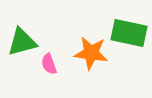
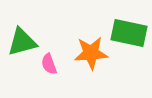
orange star: rotated 12 degrees counterclockwise
